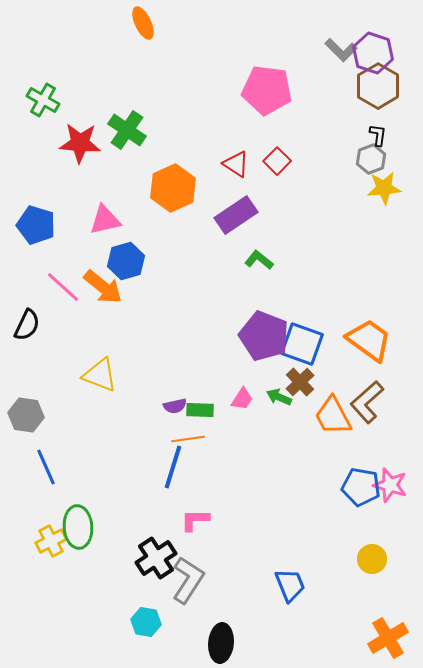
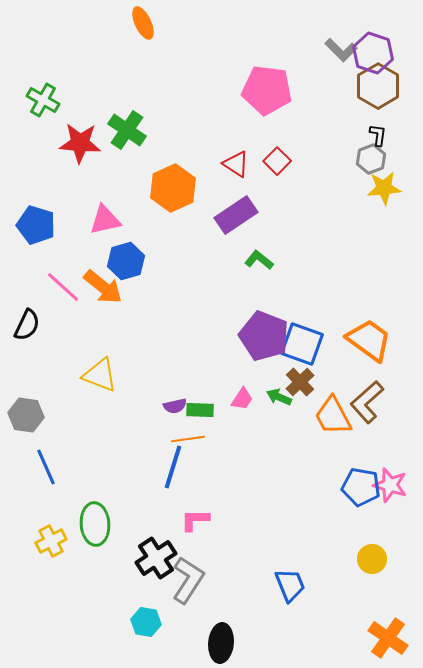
green ellipse at (78, 527): moved 17 px right, 3 px up
orange cross at (388, 638): rotated 24 degrees counterclockwise
